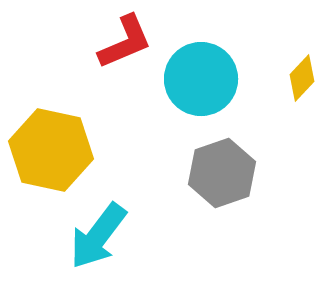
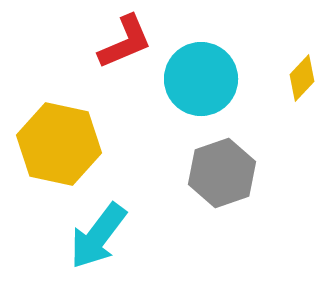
yellow hexagon: moved 8 px right, 6 px up
